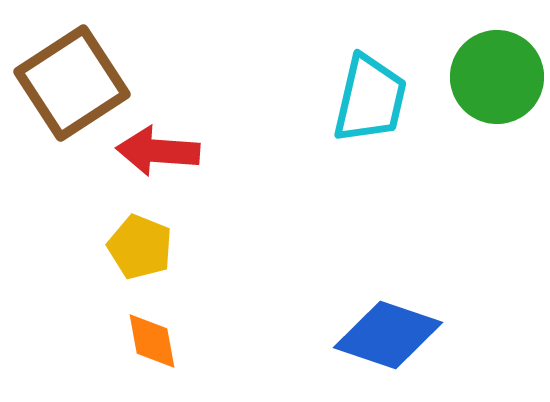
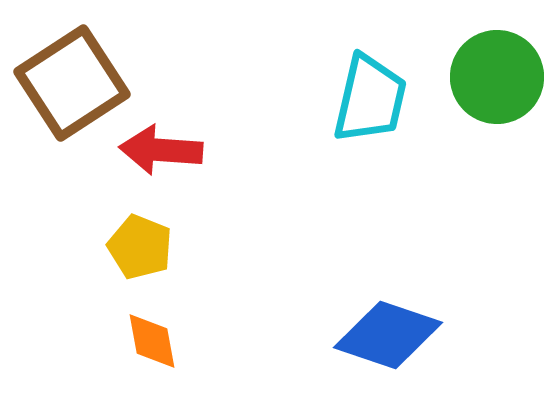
red arrow: moved 3 px right, 1 px up
